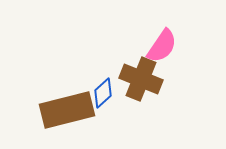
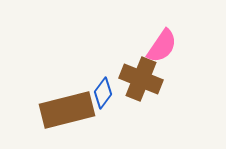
blue diamond: rotated 12 degrees counterclockwise
